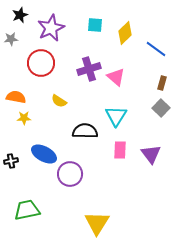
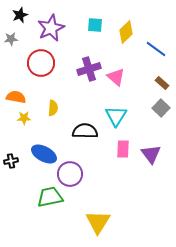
yellow diamond: moved 1 px right, 1 px up
brown rectangle: rotated 64 degrees counterclockwise
yellow semicircle: moved 6 px left, 7 px down; rotated 119 degrees counterclockwise
pink rectangle: moved 3 px right, 1 px up
green trapezoid: moved 23 px right, 13 px up
yellow triangle: moved 1 px right, 1 px up
